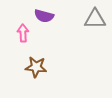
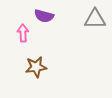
brown star: rotated 15 degrees counterclockwise
